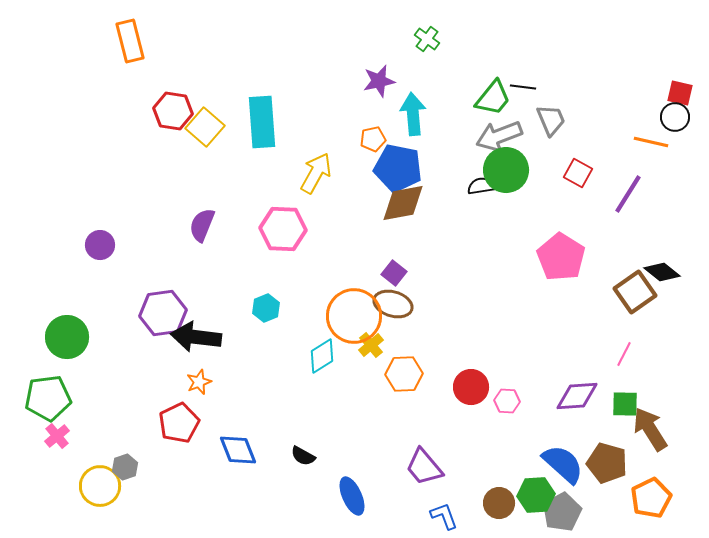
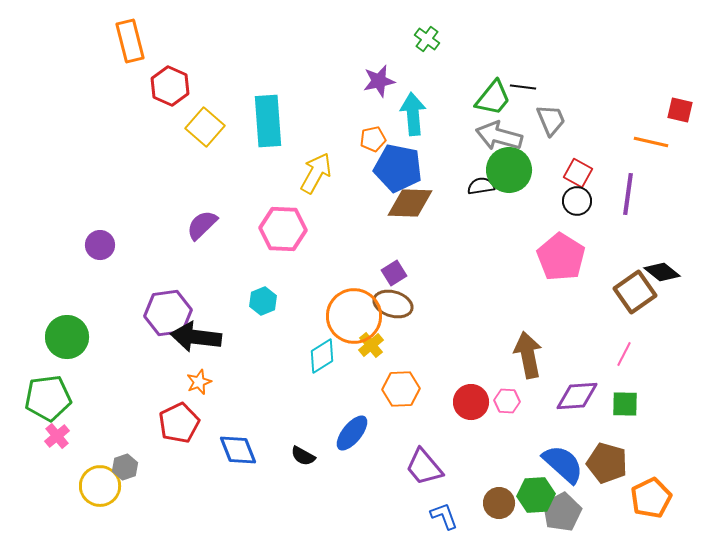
red square at (680, 93): moved 17 px down
red hexagon at (173, 111): moved 3 px left, 25 px up; rotated 15 degrees clockwise
black circle at (675, 117): moved 98 px left, 84 px down
cyan rectangle at (262, 122): moved 6 px right, 1 px up
gray arrow at (499, 136): rotated 36 degrees clockwise
green circle at (506, 170): moved 3 px right
purple line at (628, 194): rotated 24 degrees counterclockwise
brown diamond at (403, 203): moved 7 px right; rotated 12 degrees clockwise
purple semicircle at (202, 225): rotated 24 degrees clockwise
purple square at (394, 273): rotated 20 degrees clockwise
cyan hexagon at (266, 308): moved 3 px left, 7 px up
purple hexagon at (163, 313): moved 5 px right
orange hexagon at (404, 374): moved 3 px left, 15 px down
red circle at (471, 387): moved 15 px down
brown arrow at (650, 429): moved 122 px left, 74 px up; rotated 21 degrees clockwise
blue ellipse at (352, 496): moved 63 px up; rotated 63 degrees clockwise
